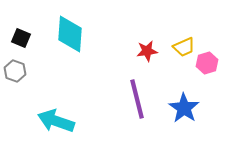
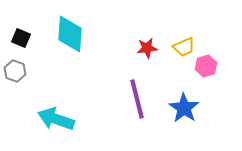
red star: moved 3 px up
pink hexagon: moved 1 px left, 3 px down
cyan arrow: moved 2 px up
